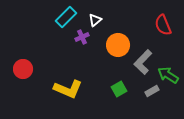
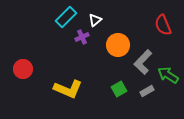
gray rectangle: moved 5 px left
